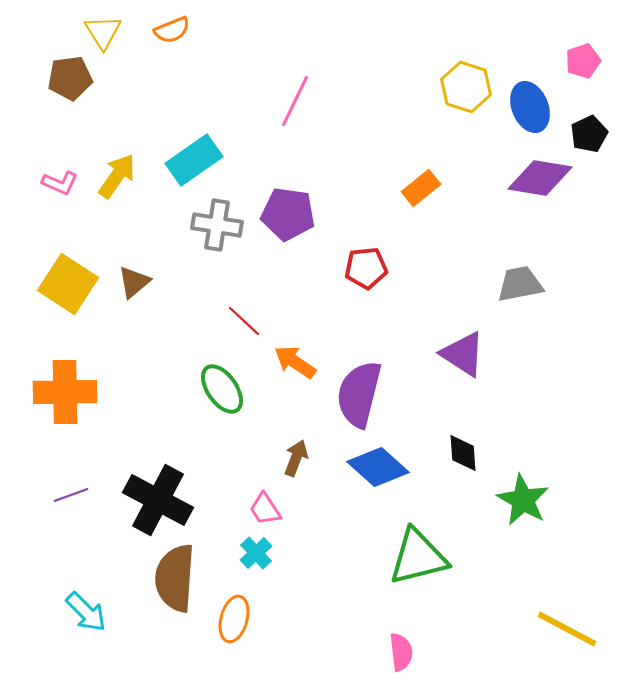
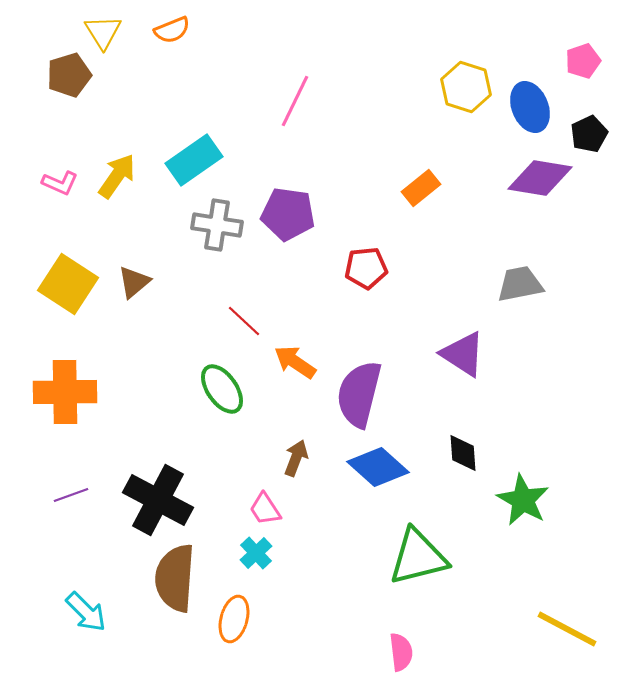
brown pentagon: moved 1 px left, 3 px up; rotated 9 degrees counterclockwise
